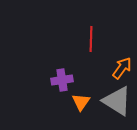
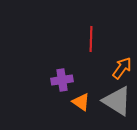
orange triangle: rotated 30 degrees counterclockwise
